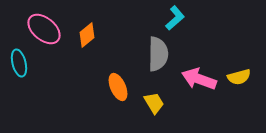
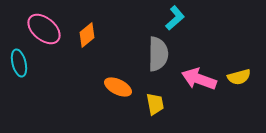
orange ellipse: rotated 40 degrees counterclockwise
yellow trapezoid: moved 1 px right, 1 px down; rotated 20 degrees clockwise
